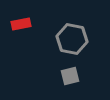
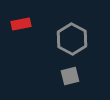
gray hexagon: rotated 16 degrees clockwise
